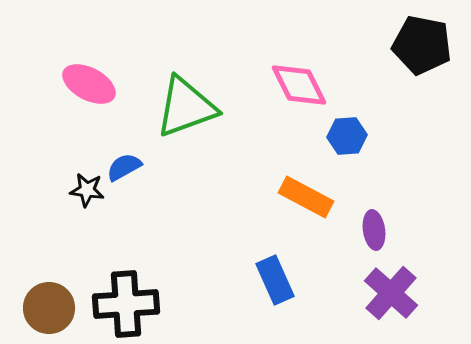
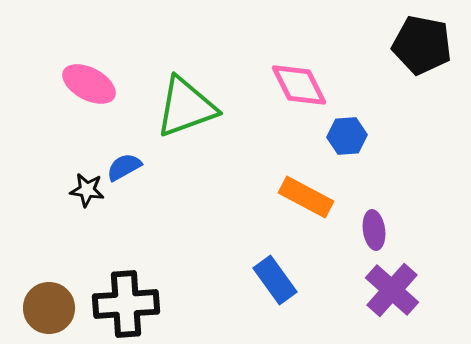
blue rectangle: rotated 12 degrees counterclockwise
purple cross: moved 1 px right, 3 px up
